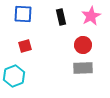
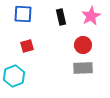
red square: moved 2 px right
